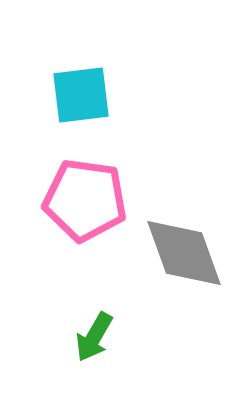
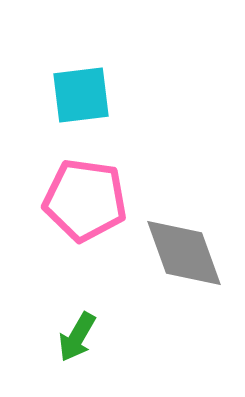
green arrow: moved 17 px left
